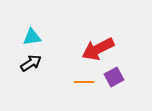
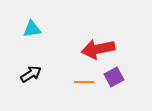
cyan triangle: moved 8 px up
red arrow: rotated 16 degrees clockwise
black arrow: moved 11 px down
